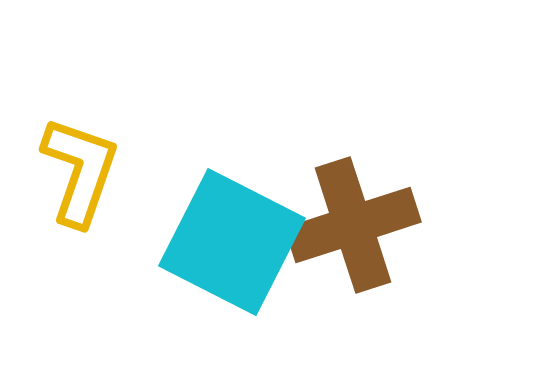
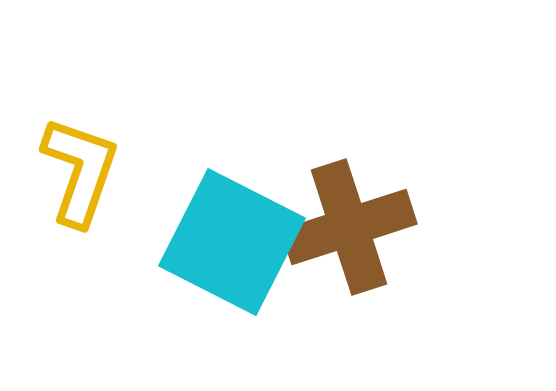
brown cross: moved 4 px left, 2 px down
